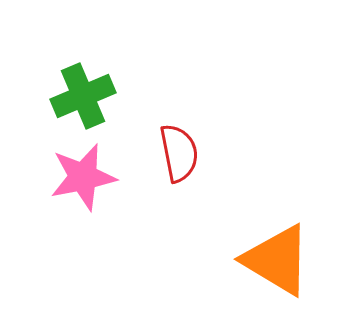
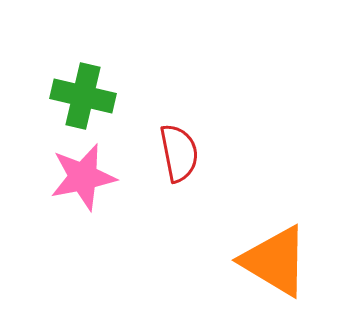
green cross: rotated 36 degrees clockwise
orange triangle: moved 2 px left, 1 px down
